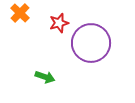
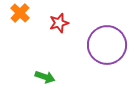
purple circle: moved 16 px right, 2 px down
